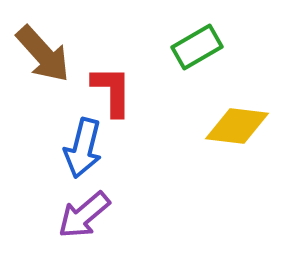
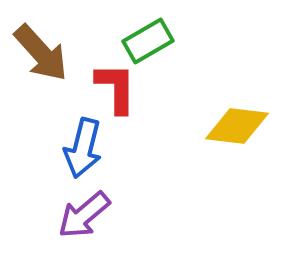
green rectangle: moved 49 px left, 6 px up
brown arrow: moved 2 px left, 1 px up
red L-shape: moved 4 px right, 3 px up
